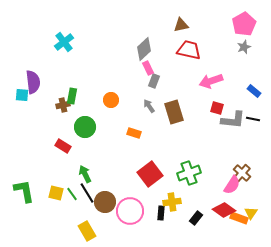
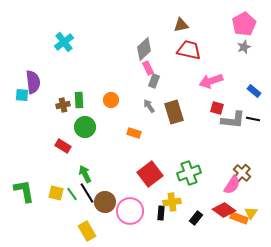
green rectangle at (72, 96): moved 7 px right, 4 px down; rotated 14 degrees counterclockwise
